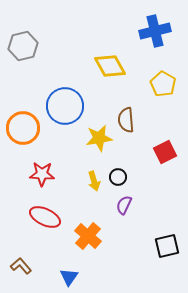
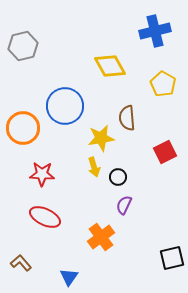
brown semicircle: moved 1 px right, 2 px up
yellow star: moved 2 px right
yellow arrow: moved 14 px up
orange cross: moved 13 px right, 1 px down; rotated 12 degrees clockwise
black square: moved 5 px right, 12 px down
brown L-shape: moved 3 px up
